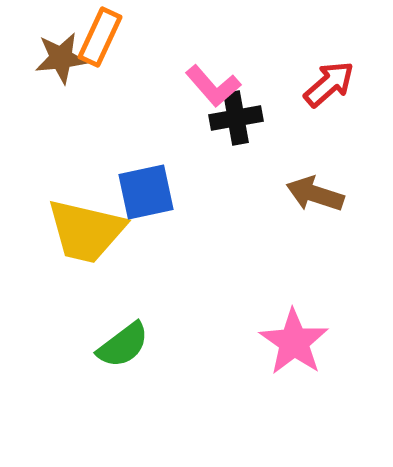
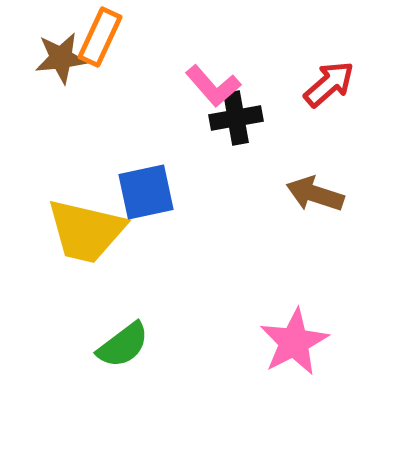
pink star: rotated 10 degrees clockwise
